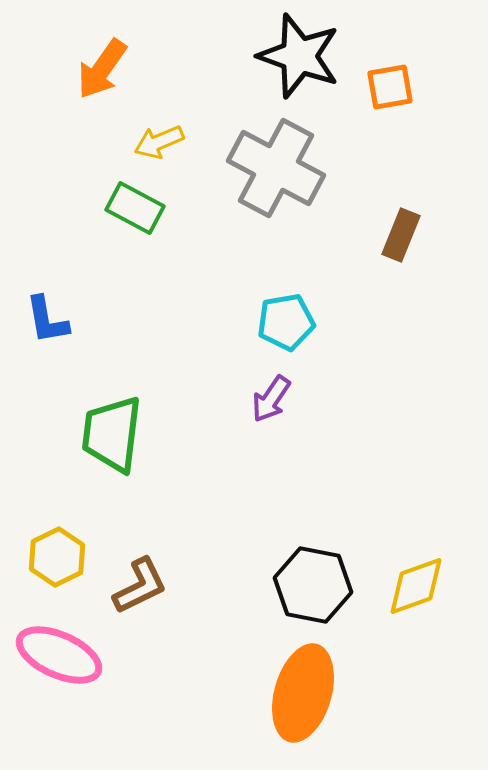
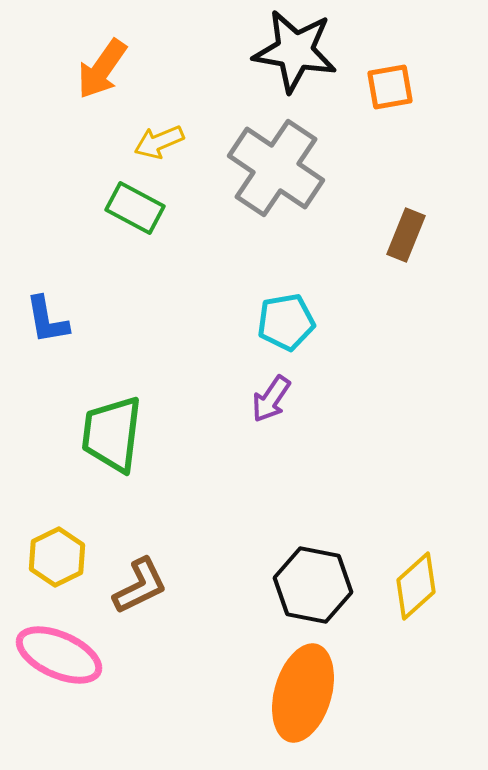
black star: moved 4 px left, 5 px up; rotated 10 degrees counterclockwise
gray cross: rotated 6 degrees clockwise
brown rectangle: moved 5 px right
yellow diamond: rotated 22 degrees counterclockwise
